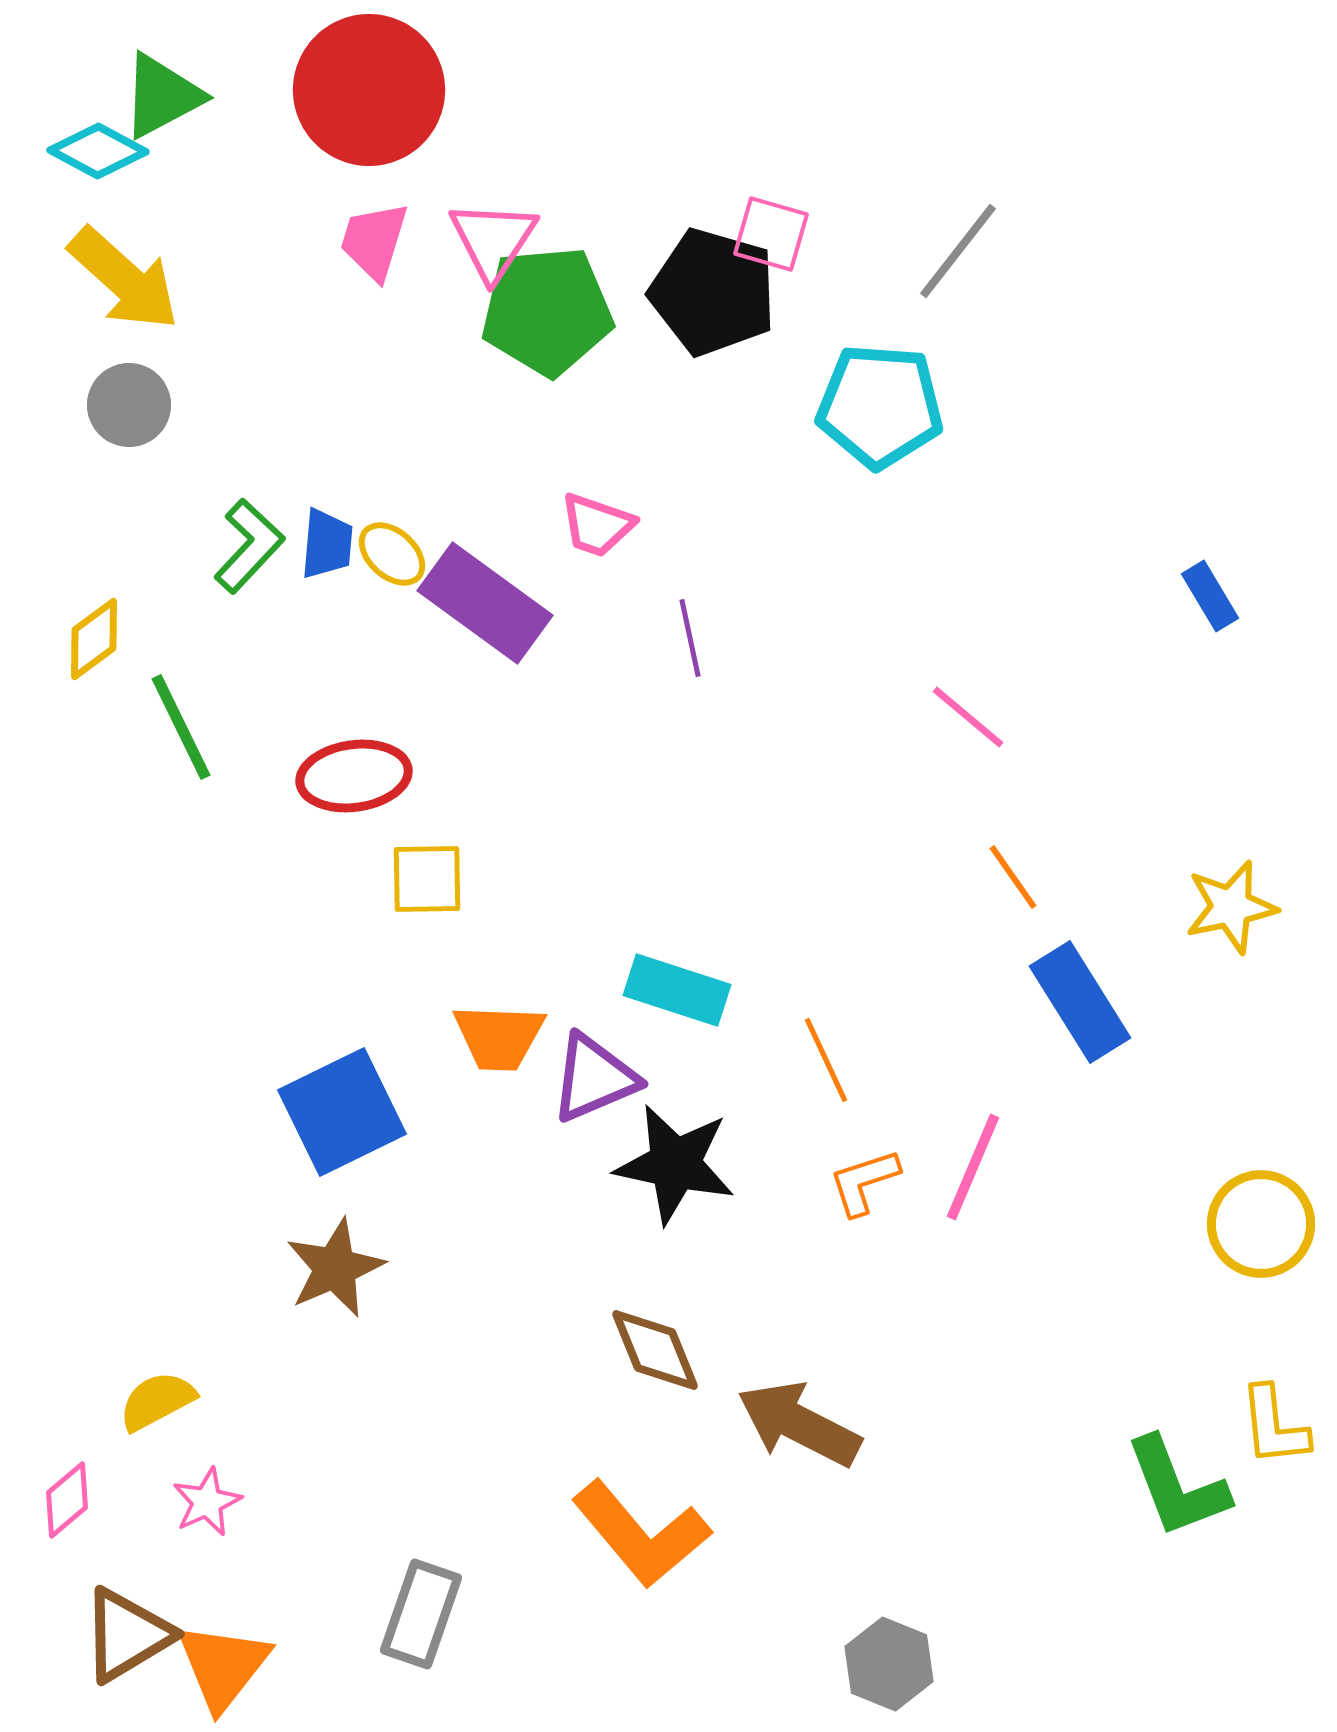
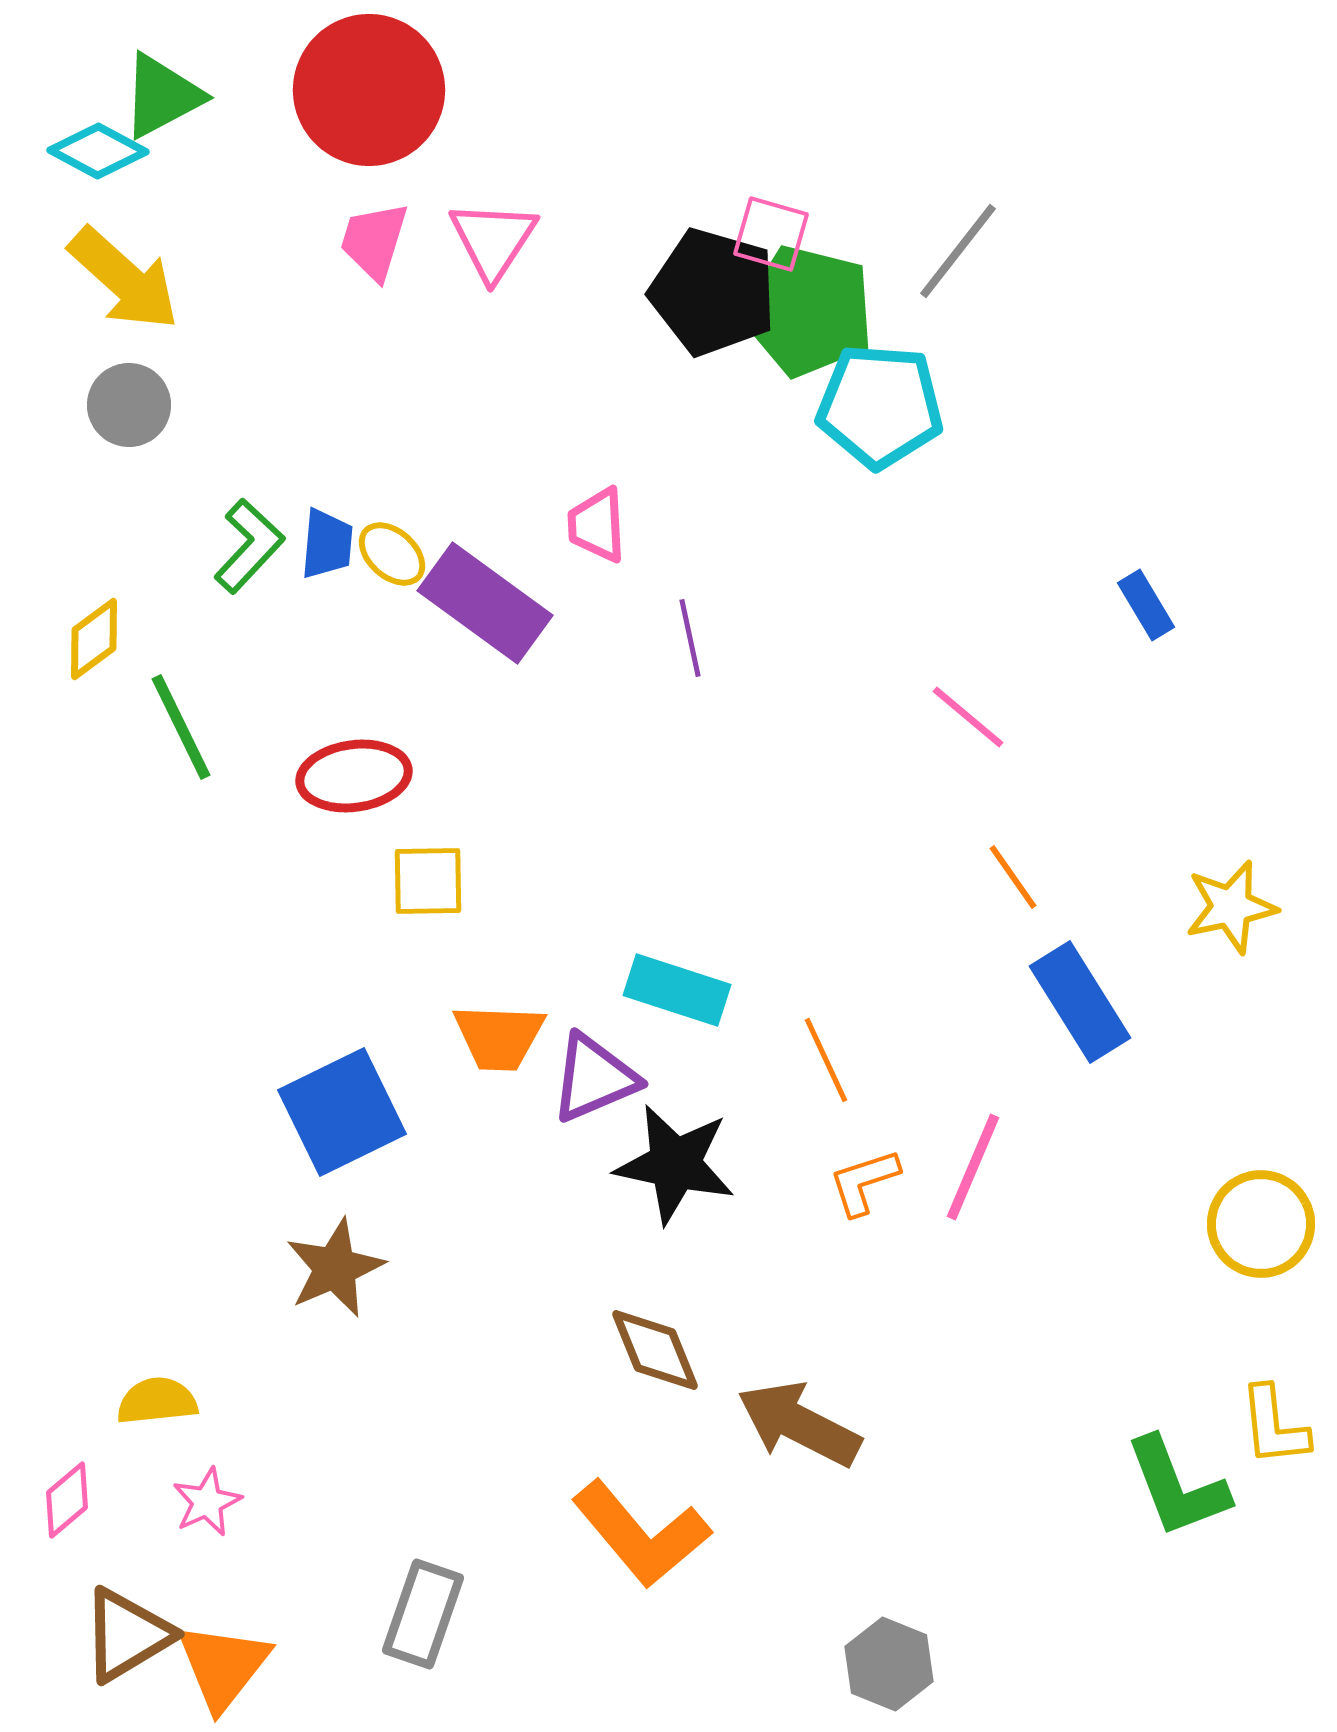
green pentagon at (547, 311): moved 261 px right; rotated 19 degrees clockwise
pink trapezoid at (597, 525): rotated 68 degrees clockwise
blue rectangle at (1210, 596): moved 64 px left, 9 px down
yellow square at (427, 879): moved 1 px right, 2 px down
yellow semicircle at (157, 1401): rotated 22 degrees clockwise
gray rectangle at (421, 1614): moved 2 px right
